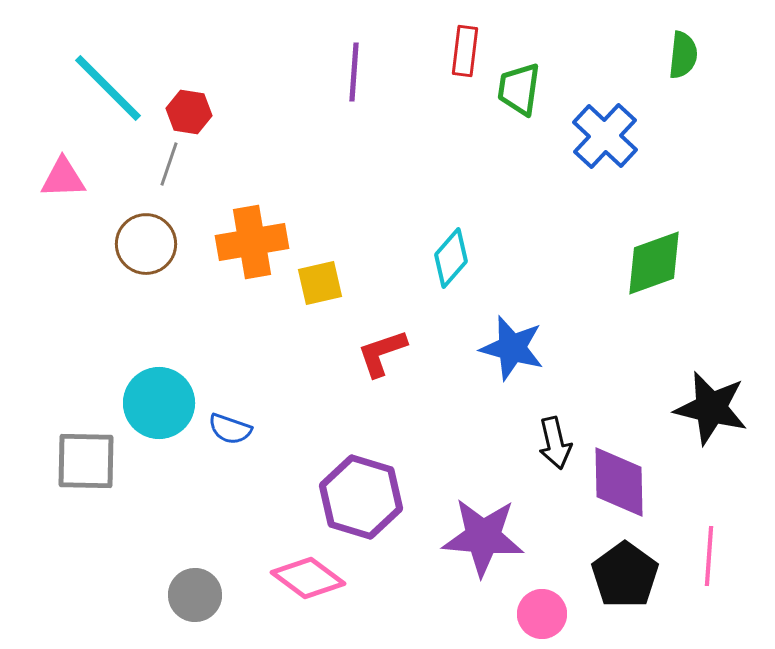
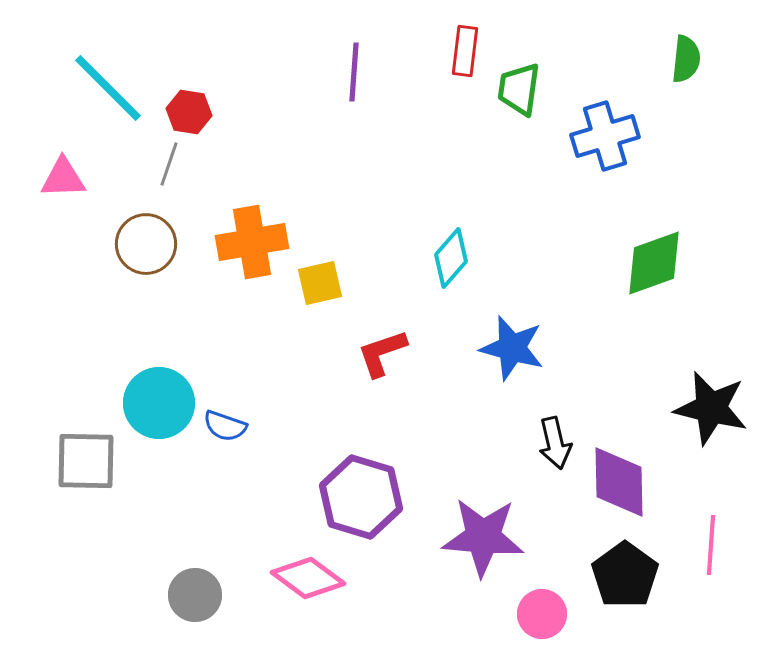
green semicircle: moved 3 px right, 4 px down
blue cross: rotated 30 degrees clockwise
blue semicircle: moved 5 px left, 3 px up
pink line: moved 2 px right, 11 px up
